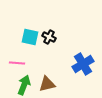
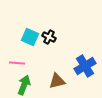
cyan square: rotated 12 degrees clockwise
blue cross: moved 2 px right, 2 px down
brown triangle: moved 10 px right, 3 px up
